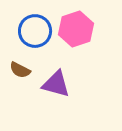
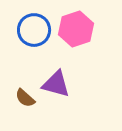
blue circle: moved 1 px left, 1 px up
brown semicircle: moved 5 px right, 28 px down; rotated 15 degrees clockwise
